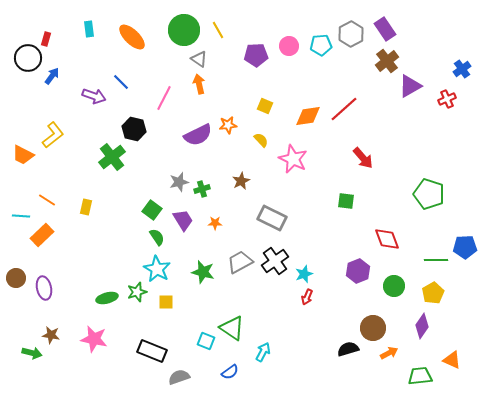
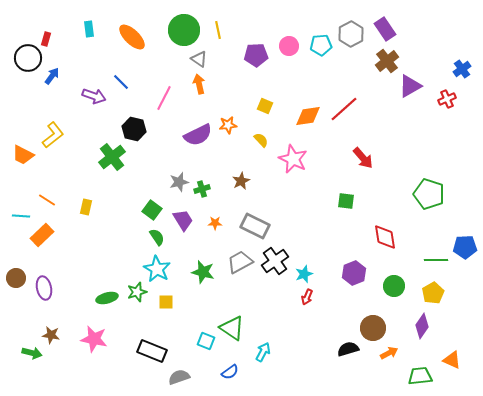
yellow line at (218, 30): rotated 18 degrees clockwise
gray rectangle at (272, 218): moved 17 px left, 8 px down
red diamond at (387, 239): moved 2 px left, 2 px up; rotated 12 degrees clockwise
purple hexagon at (358, 271): moved 4 px left, 2 px down
